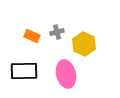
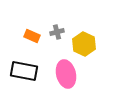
black rectangle: rotated 12 degrees clockwise
